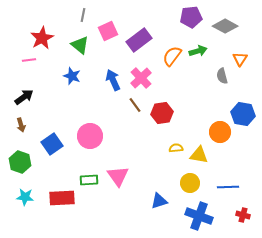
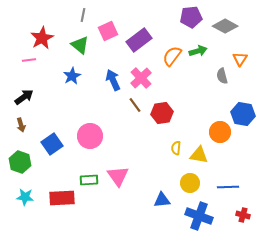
blue star: rotated 24 degrees clockwise
yellow semicircle: rotated 80 degrees counterclockwise
blue triangle: moved 3 px right, 1 px up; rotated 12 degrees clockwise
